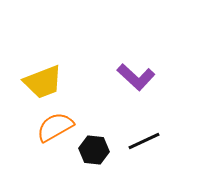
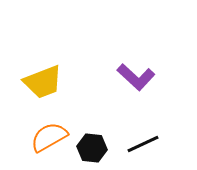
orange semicircle: moved 6 px left, 10 px down
black line: moved 1 px left, 3 px down
black hexagon: moved 2 px left, 2 px up
